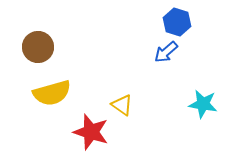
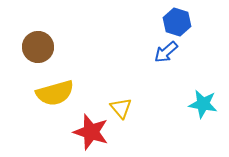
yellow semicircle: moved 3 px right
yellow triangle: moved 1 px left, 3 px down; rotated 15 degrees clockwise
